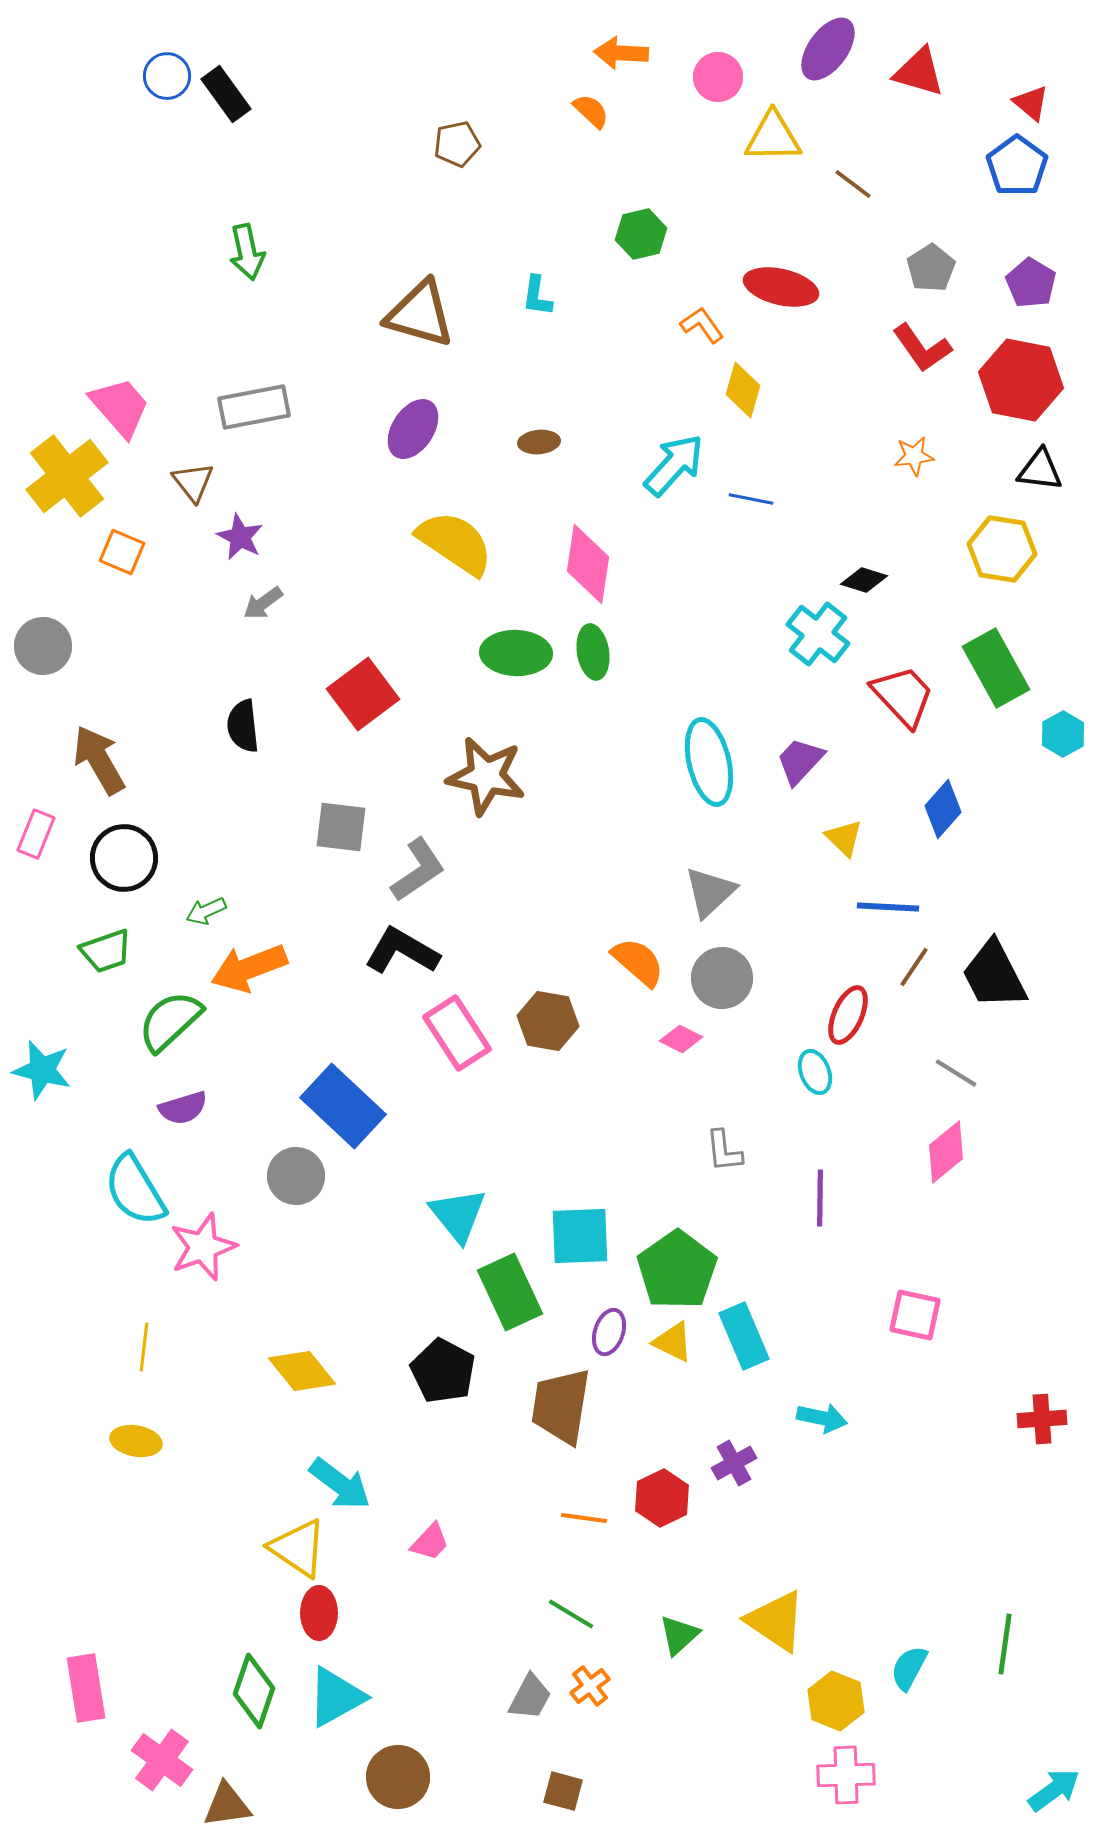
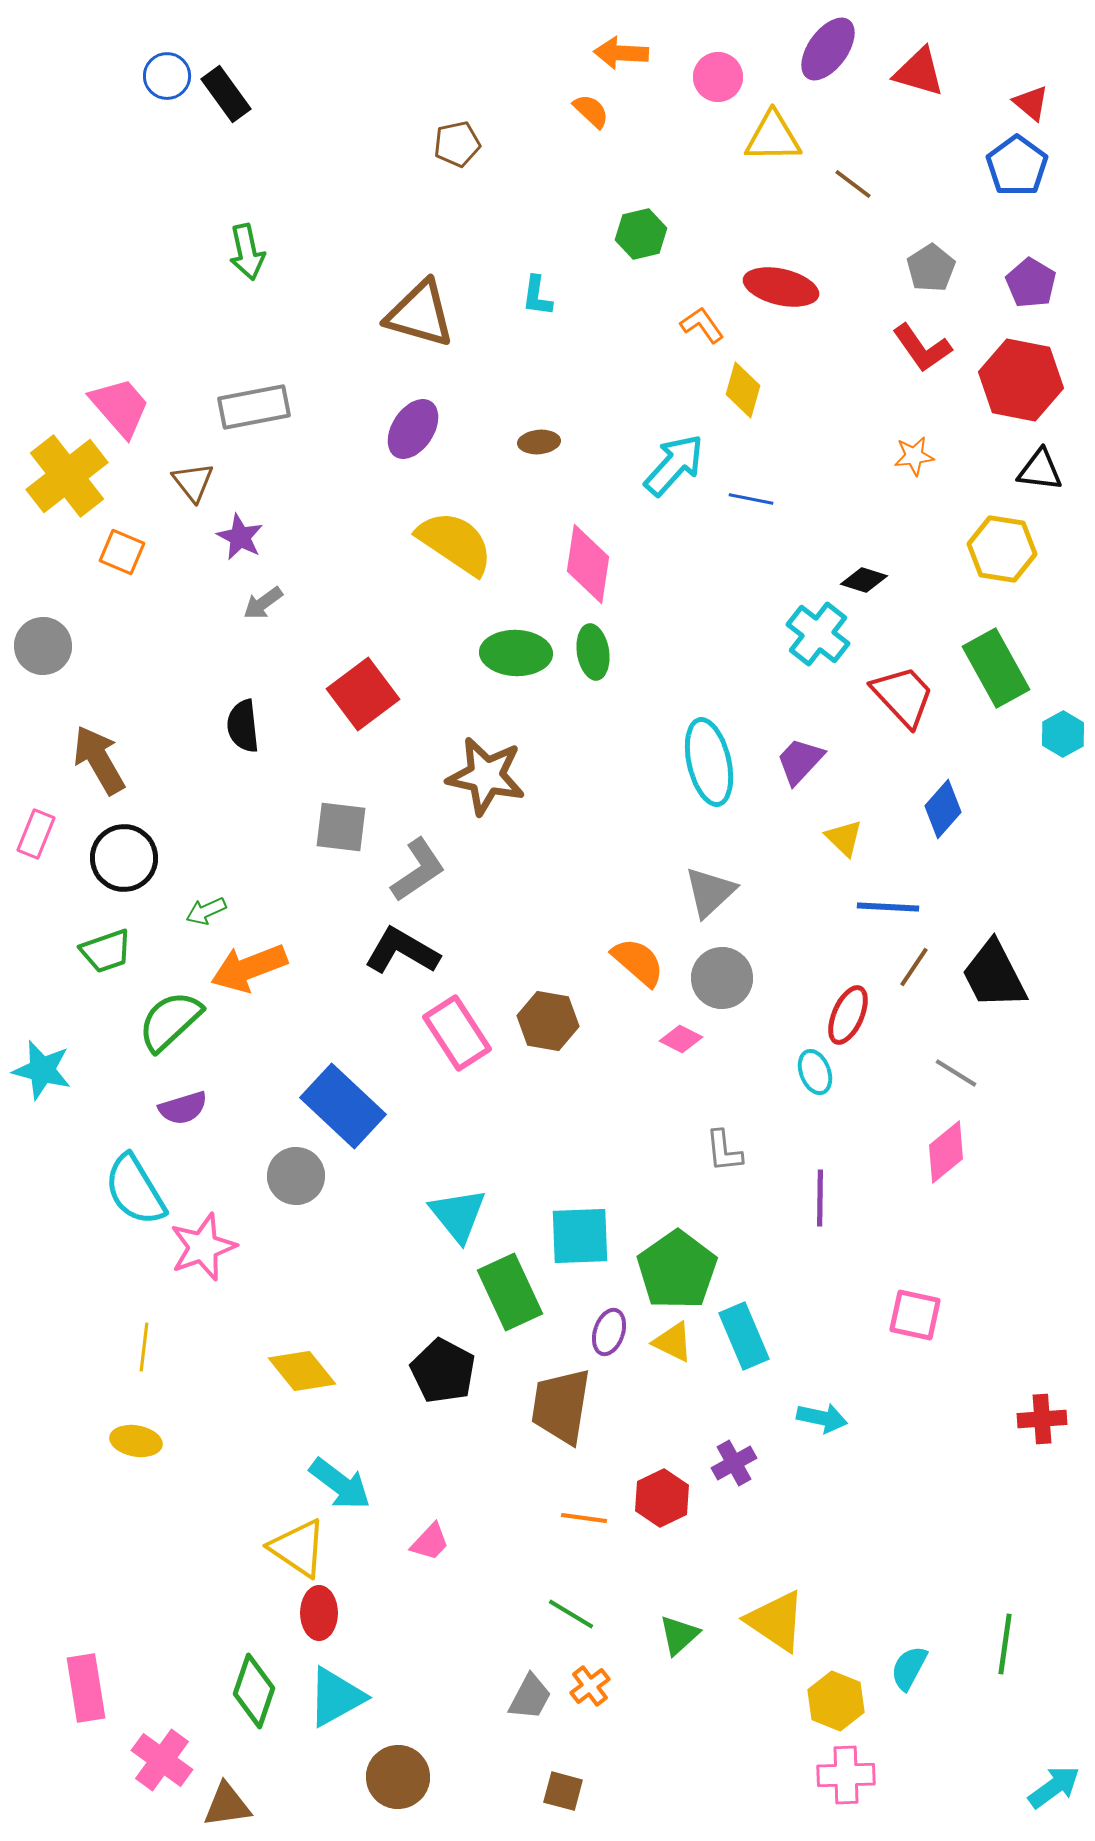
cyan arrow at (1054, 1790): moved 3 px up
